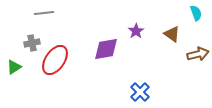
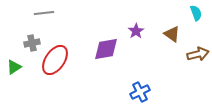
blue cross: rotated 18 degrees clockwise
